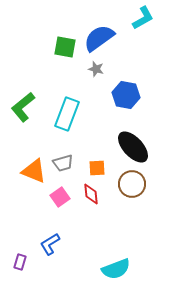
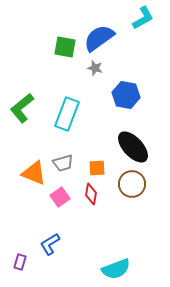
gray star: moved 1 px left, 1 px up
green L-shape: moved 1 px left, 1 px down
orange triangle: moved 2 px down
red diamond: rotated 15 degrees clockwise
